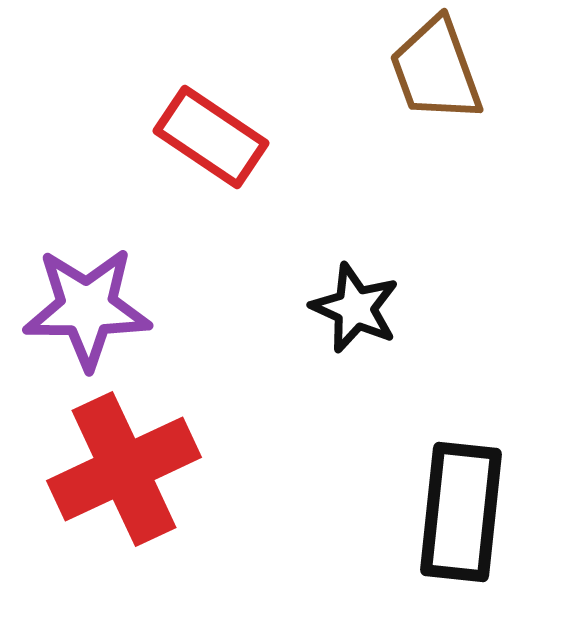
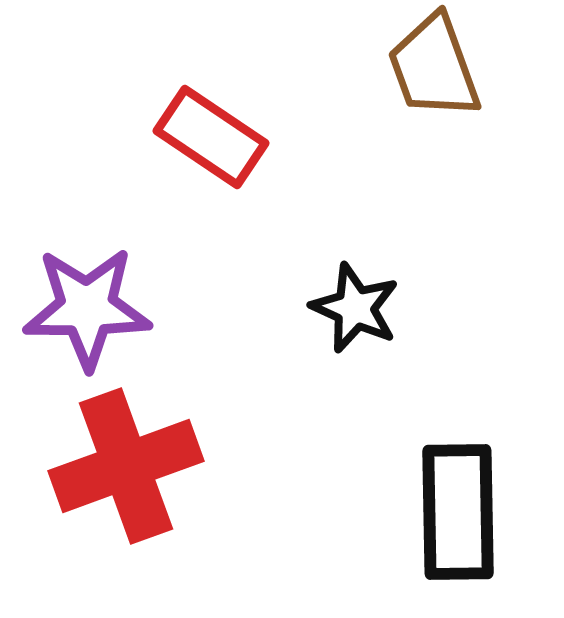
brown trapezoid: moved 2 px left, 3 px up
red cross: moved 2 px right, 3 px up; rotated 5 degrees clockwise
black rectangle: moved 3 px left; rotated 7 degrees counterclockwise
